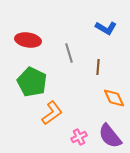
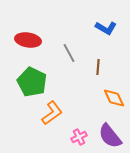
gray line: rotated 12 degrees counterclockwise
